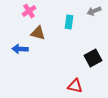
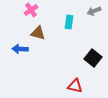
pink cross: moved 2 px right, 1 px up
black square: rotated 24 degrees counterclockwise
